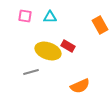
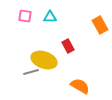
red rectangle: rotated 32 degrees clockwise
yellow ellipse: moved 4 px left, 9 px down
orange semicircle: rotated 126 degrees counterclockwise
